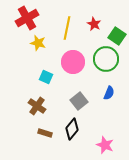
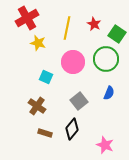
green square: moved 2 px up
